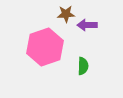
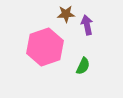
purple arrow: rotated 78 degrees clockwise
green semicircle: rotated 24 degrees clockwise
